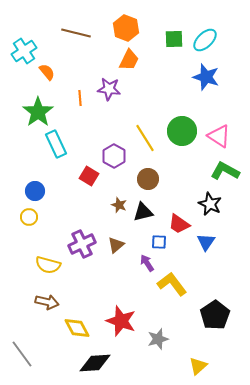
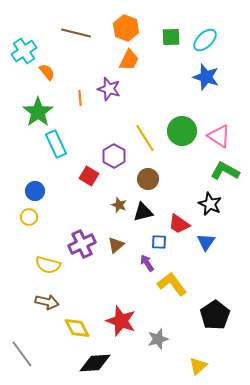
green square: moved 3 px left, 2 px up
purple star: rotated 10 degrees clockwise
